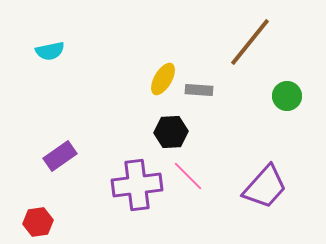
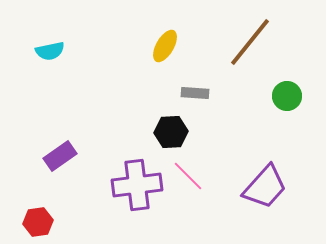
yellow ellipse: moved 2 px right, 33 px up
gray rectangle: moved 4 px left, 3 px down
